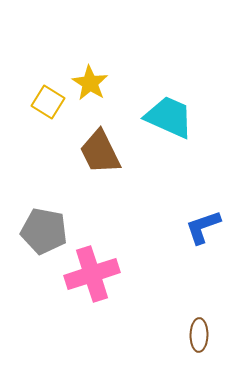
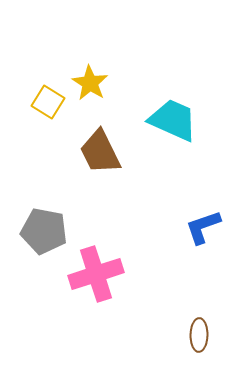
cyan trapezoid: moved 4 px right, 3 px down
pink cross: moved 4 px right
